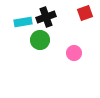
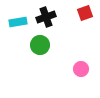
cyan rectangle: moved 5 px left
green circle: moved 5 px down
pink circle: moved 7 px right, 16 px down
